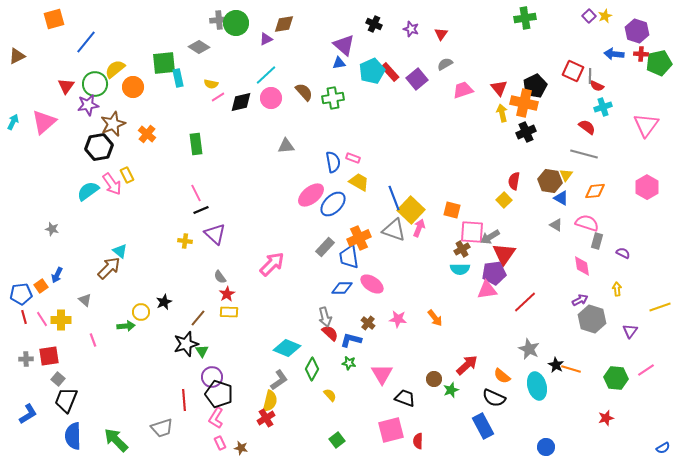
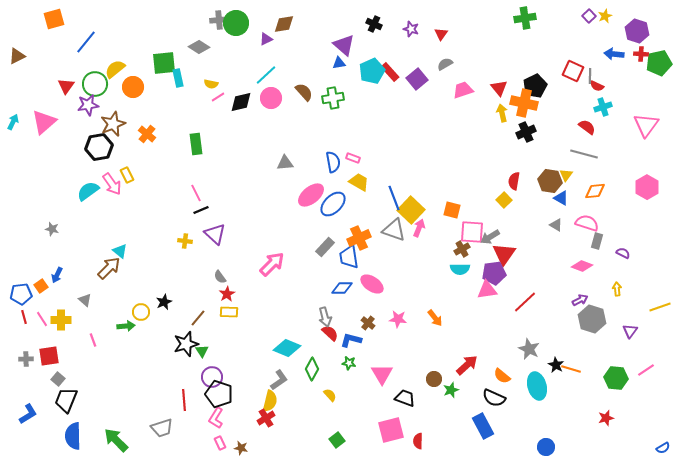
gray triangle at (286, 146): moved 1 px left, 17 px down
pink diamond at (582, 266): rotated 60 degrees counterclockwise
